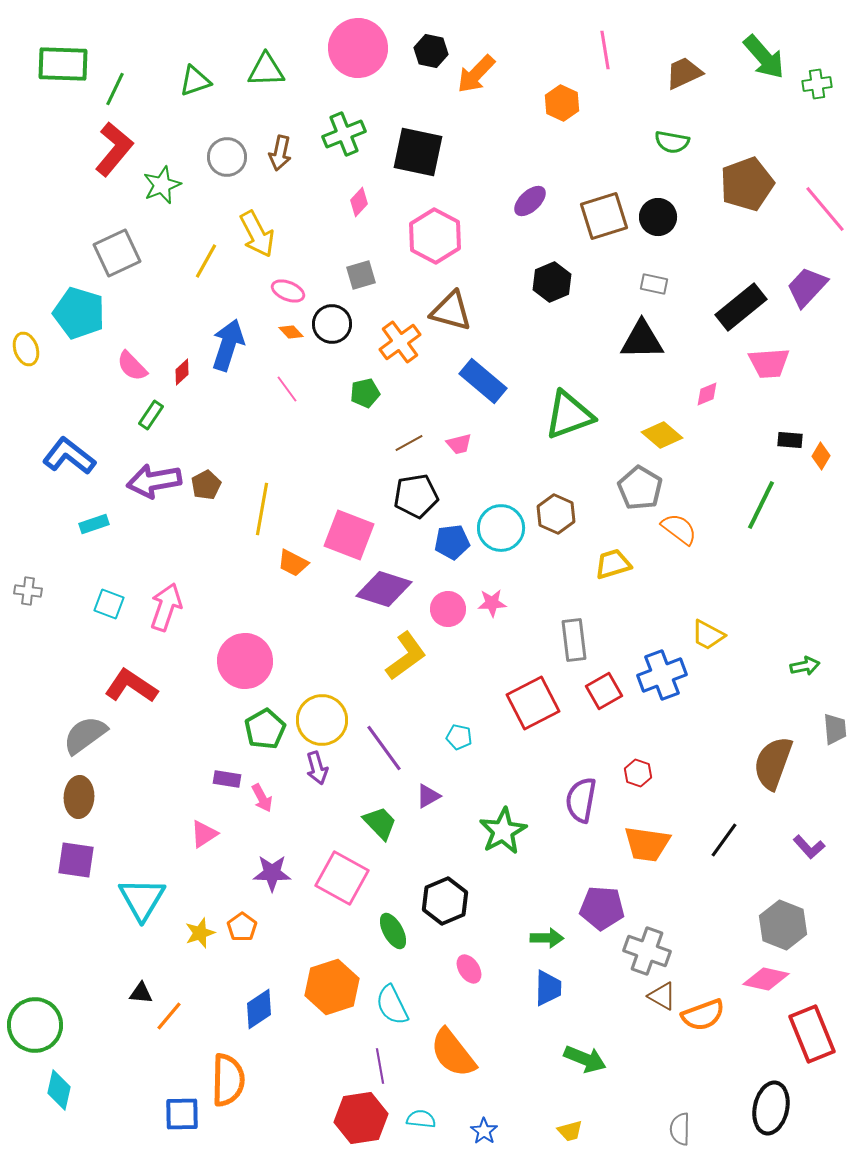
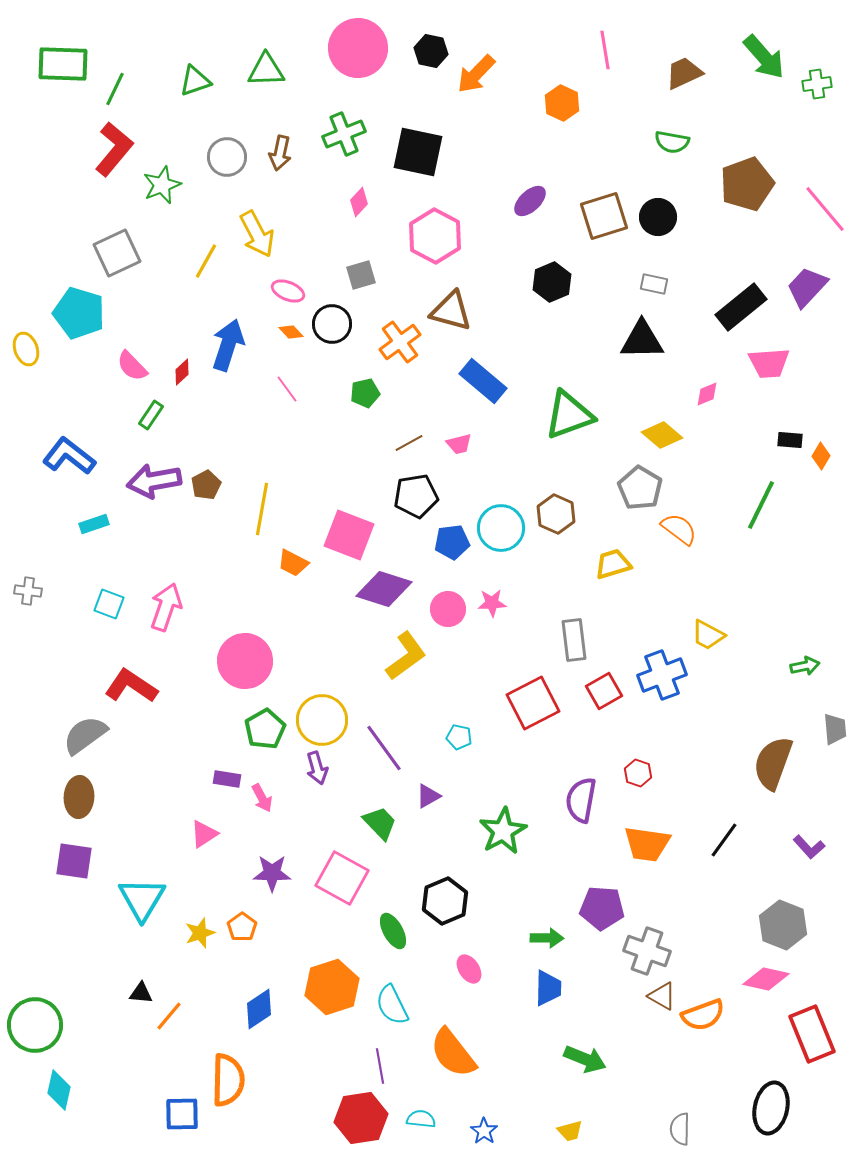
purple square at (76, 860): moved 2 px left, 1 px down
